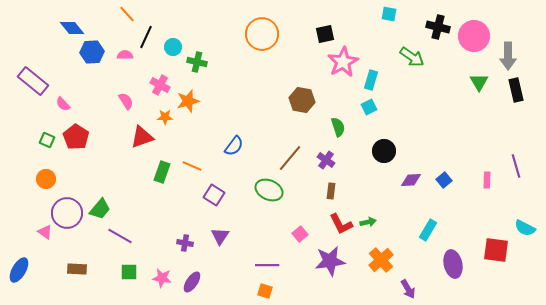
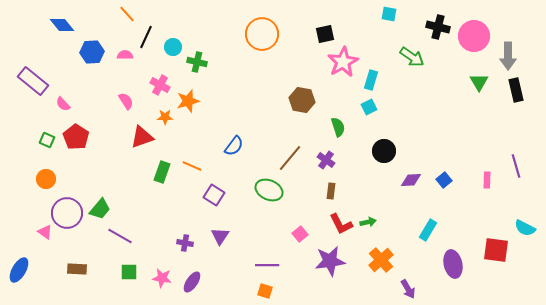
blue diamond at (72, 28): moved 10 px left, 3 px up
